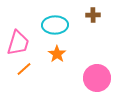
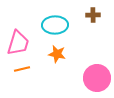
orange star: rotated 24 degrees counterclockwise
orange line: moved 2 px left; rotated 28 degrees clockwise
